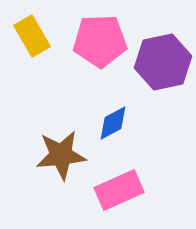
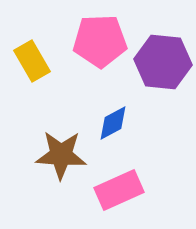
yellow rectangle: moved 25 px down
purple hexagon: rotated 18 degrees clockwise
brown star: rotated 9 degrees clockwise
